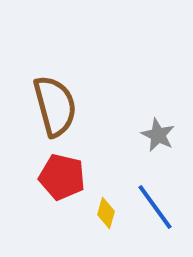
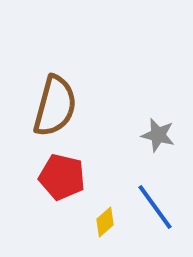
brown semicircle: rotated 30 degrees clockwise
gray star: rotated 12 degrees counterclockwise
yellow diamond: moved 1 px left, 9 px down; rotated 32 degrees clockwise
